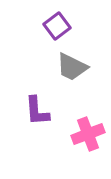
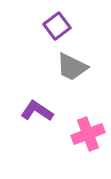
purple L-shape: rotated 128 degrees clockwise
